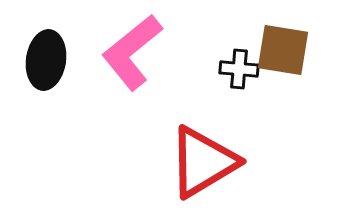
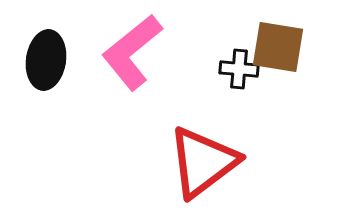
brown square: moved 5 px left, 3 px up
red triangle: rotated 6 degrees counterclockwise
